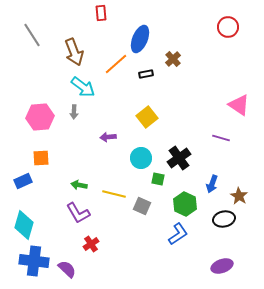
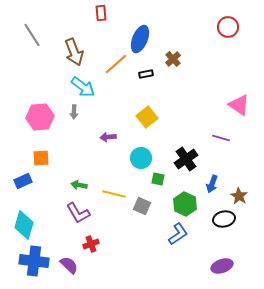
black cross: moved 7 px right, 1 px down
red cross: rotated 14 degrees clockwise
purple semicircle: moved 2 px right, 4 px up
